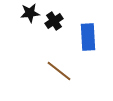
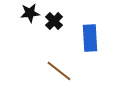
black cross: rotated 12 degrees counterclockwise
blue rectangle: moved 2 px right, 1 px down
